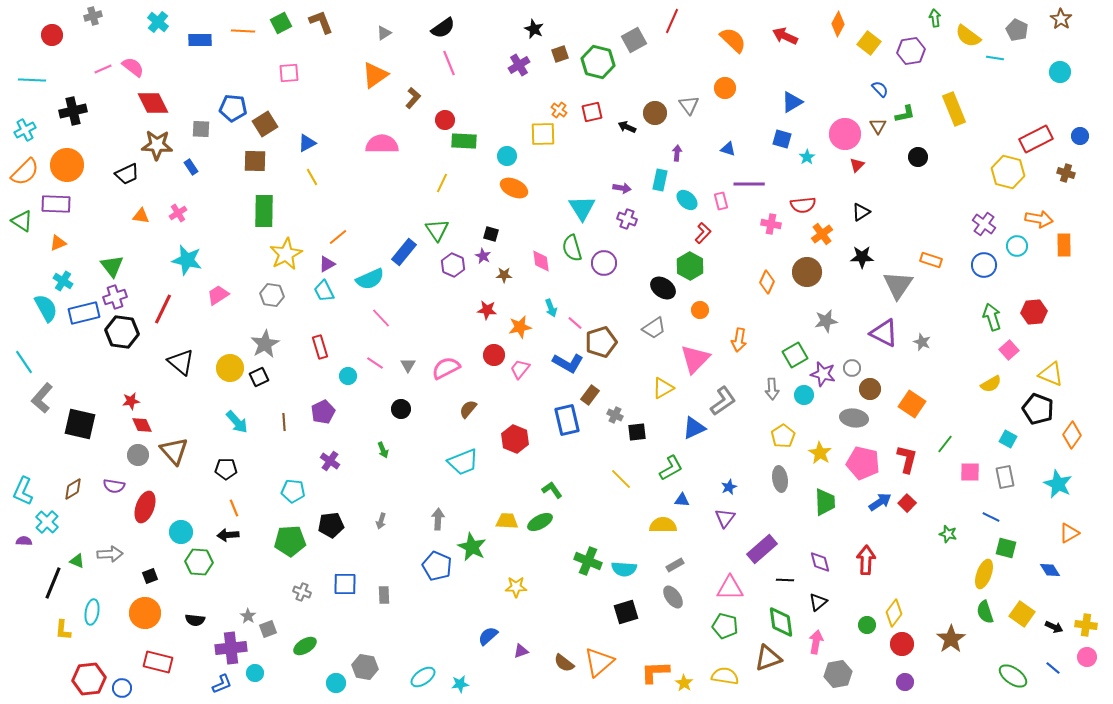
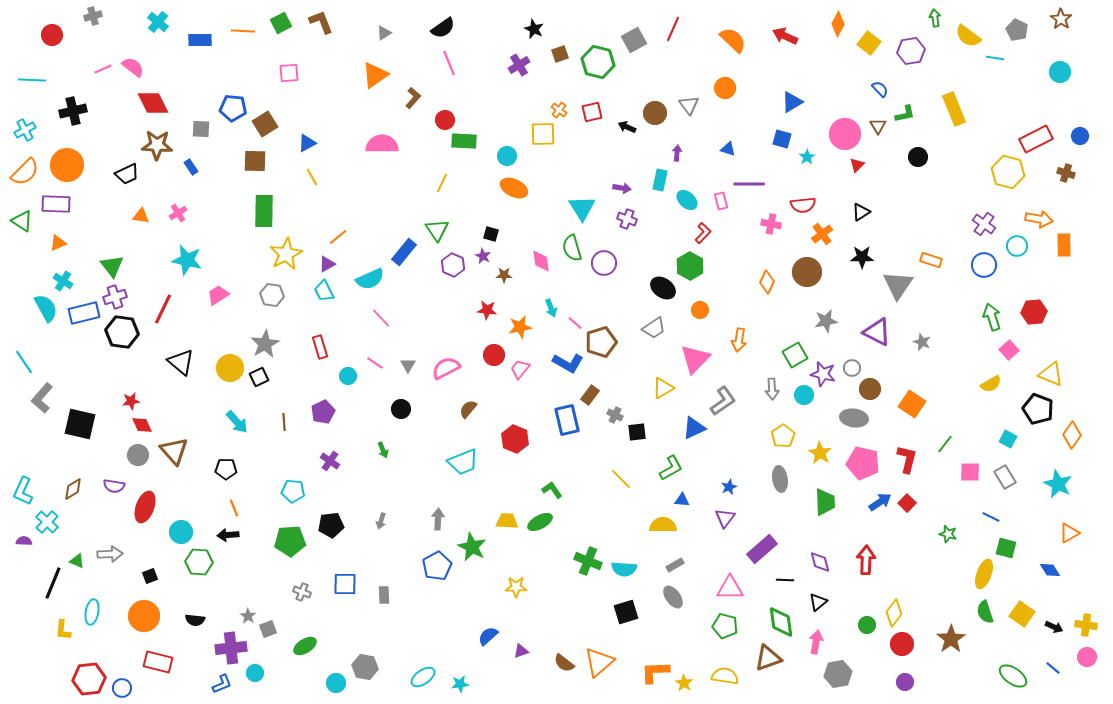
red line at (672, 21): moved 1 px right, 8 px down
purple triangle at (884, 333): moved 7 px left, 1 px up
gray rectangle at (1005, 477): rotated 20 degrees counterclockwise
blue pentagon at (437, 566): rotated 20 degrees clockwise
orange circle at (145, 613): moved 1 px left, 3 px down
